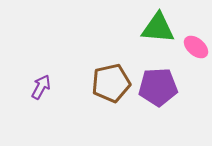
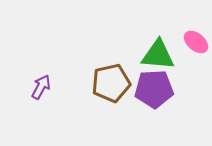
green triangle: moved 27 px down
pink ellipse: moved 5 px up
purple pentagon: moved 4 px left, 2 px down
